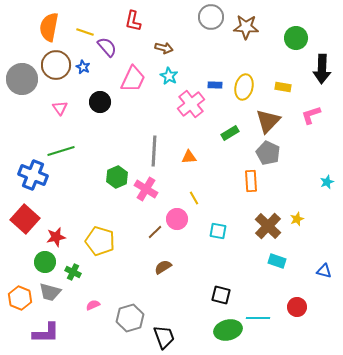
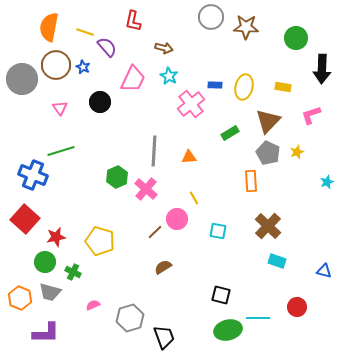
pink cross at (146, 189): rotated 10 degrees clockwise
yellow star at (297, 219): moved 67 px up
